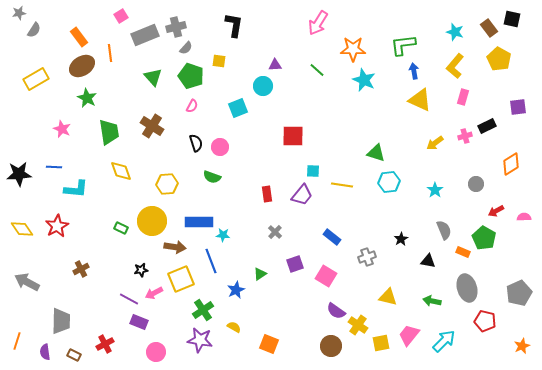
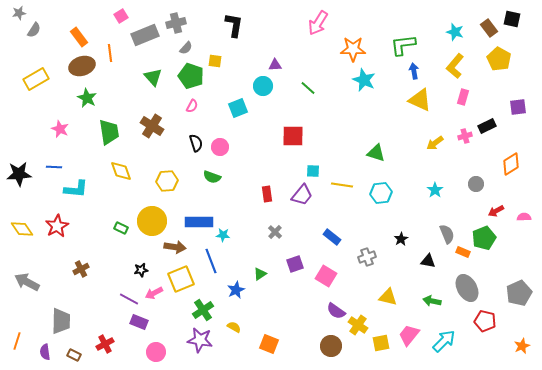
gray cross at (176, 27): moved 4 px up
yellow square at (219, 61): moved 4 px left
brown ellipse at (82, 66): rotated 15 degrees clockwise
green line at (317, 70): moved 9 px left, 18 px down
pink star at (62, 129): moved 2 px left
cyan hexagon at (389, 182): moved 8 px left, 11 px down
yellow hexagon at (167, 184): moved 3 px up
gray semicircle at (444, 230): moved 3 px right, 4 px down
green pentagon at (484, 238): rotated 20 degrees clockwise
gray ellipse at (467, 288): rotated 12 degrees counterclockwise
